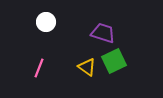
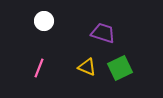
white circle: moved 2 px left, 1 px up
green square: moved 6 px right, 7 px down
yellow triangle: rotated 12 degrees counterclockwise
